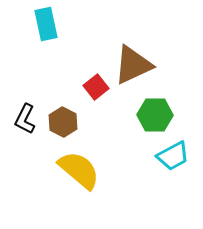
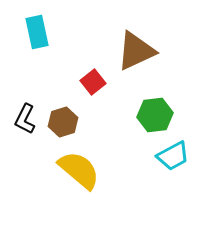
cyan rectangle: moved 9 px left, 8 px down
brown triangle: moved 3 px right, 14 px up
red square: moved 3 px left, 5 px up
green hexagon: rotated 8 degrees counterclockwise
brown hexagon: rotated 16 degrees clockwise
